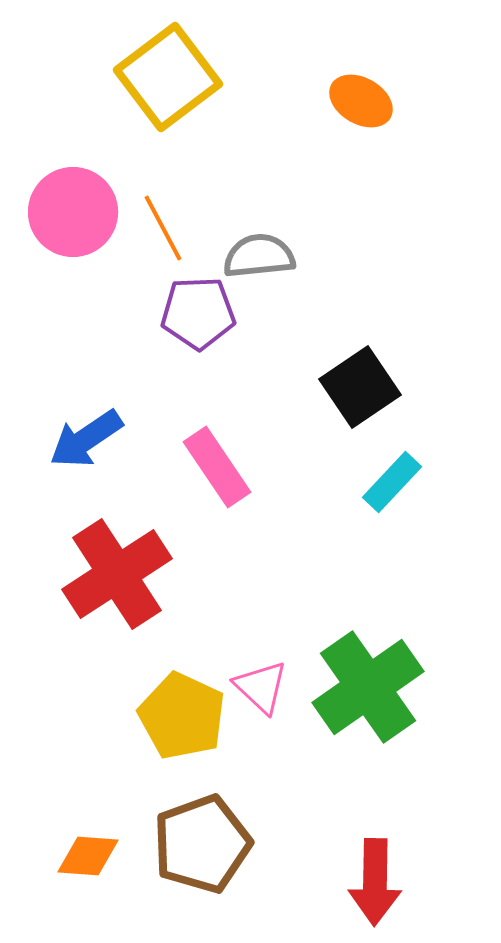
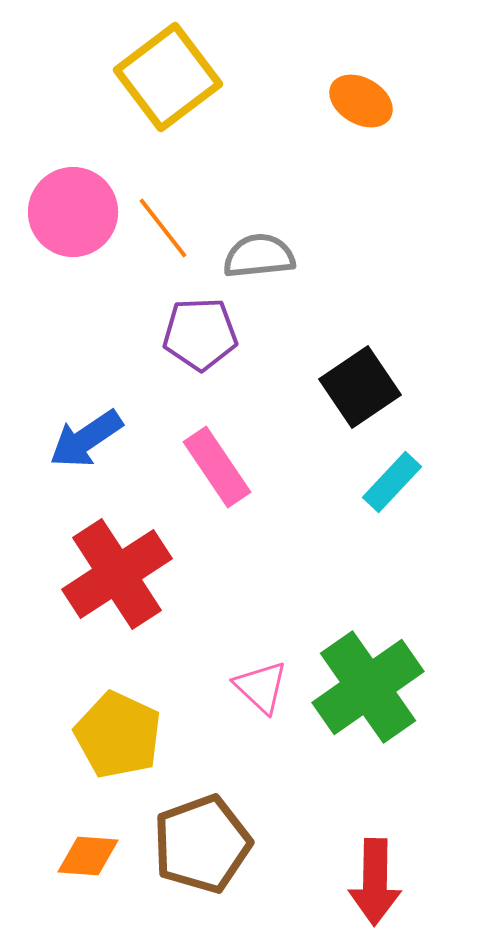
orange line: rotated 10 degrees counterclockwise
purple pentagon: moved 2 px right, 21 px down
yellow pentagon: moved 64 px left, 19 px down
